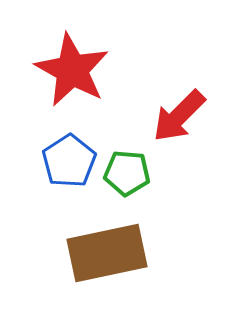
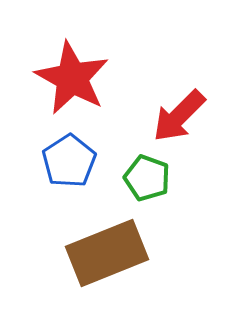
red star: moved 8 px down
green pentagon: moved 20 px right, 5 px down; rotated 15 degrees clockwise
brown rectangle: rotated 10 degrees counterclockwise
